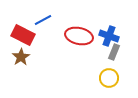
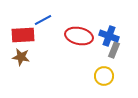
red rectangle: rotated 30 degrees counterclockwise
gray rectangle: moved 2 px up
brown star: rotated 30 degrees counterclockwise
yellow circle: moved 5 px left, 2 px up
